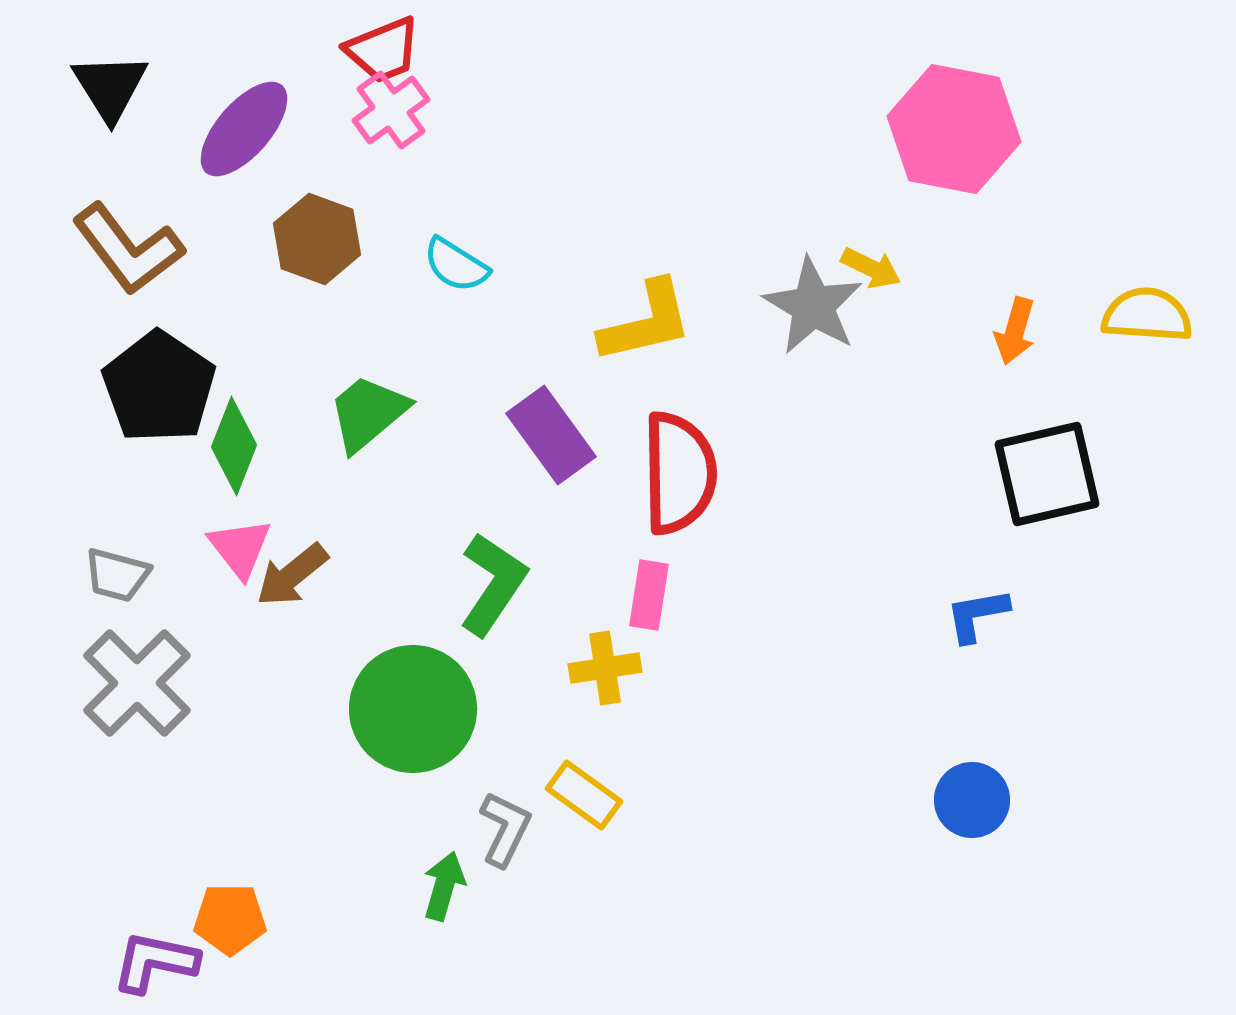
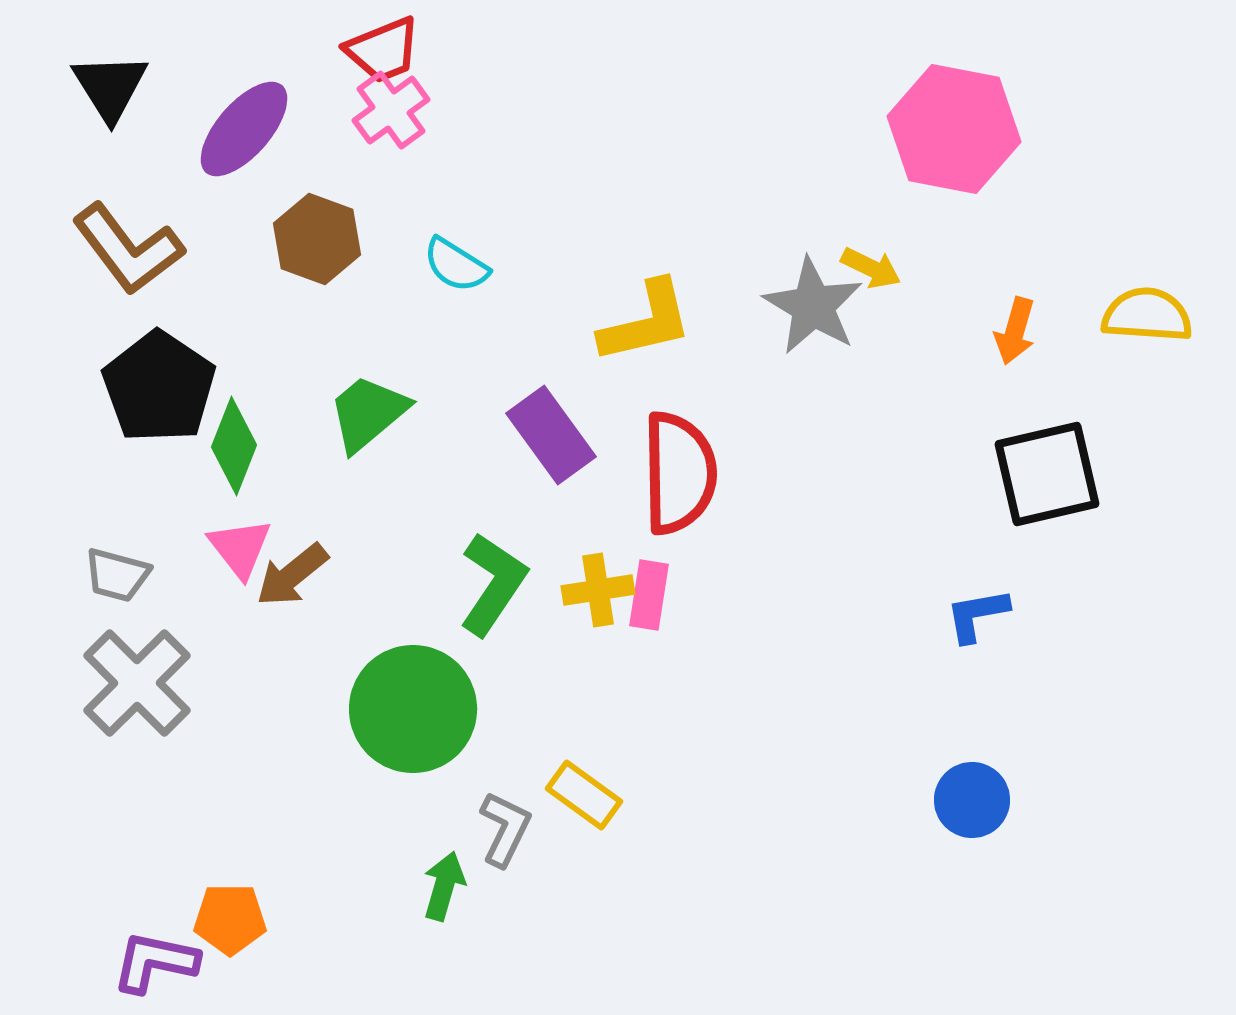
yellow cross: moved 7 px left, 78 px up
